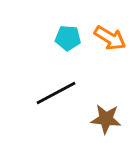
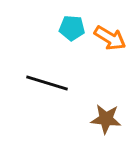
cyan pentagon: moved 4 px right, 10 px up
black line: moved 9 px left, 10 px up; rotated 45 degrees clockwise
